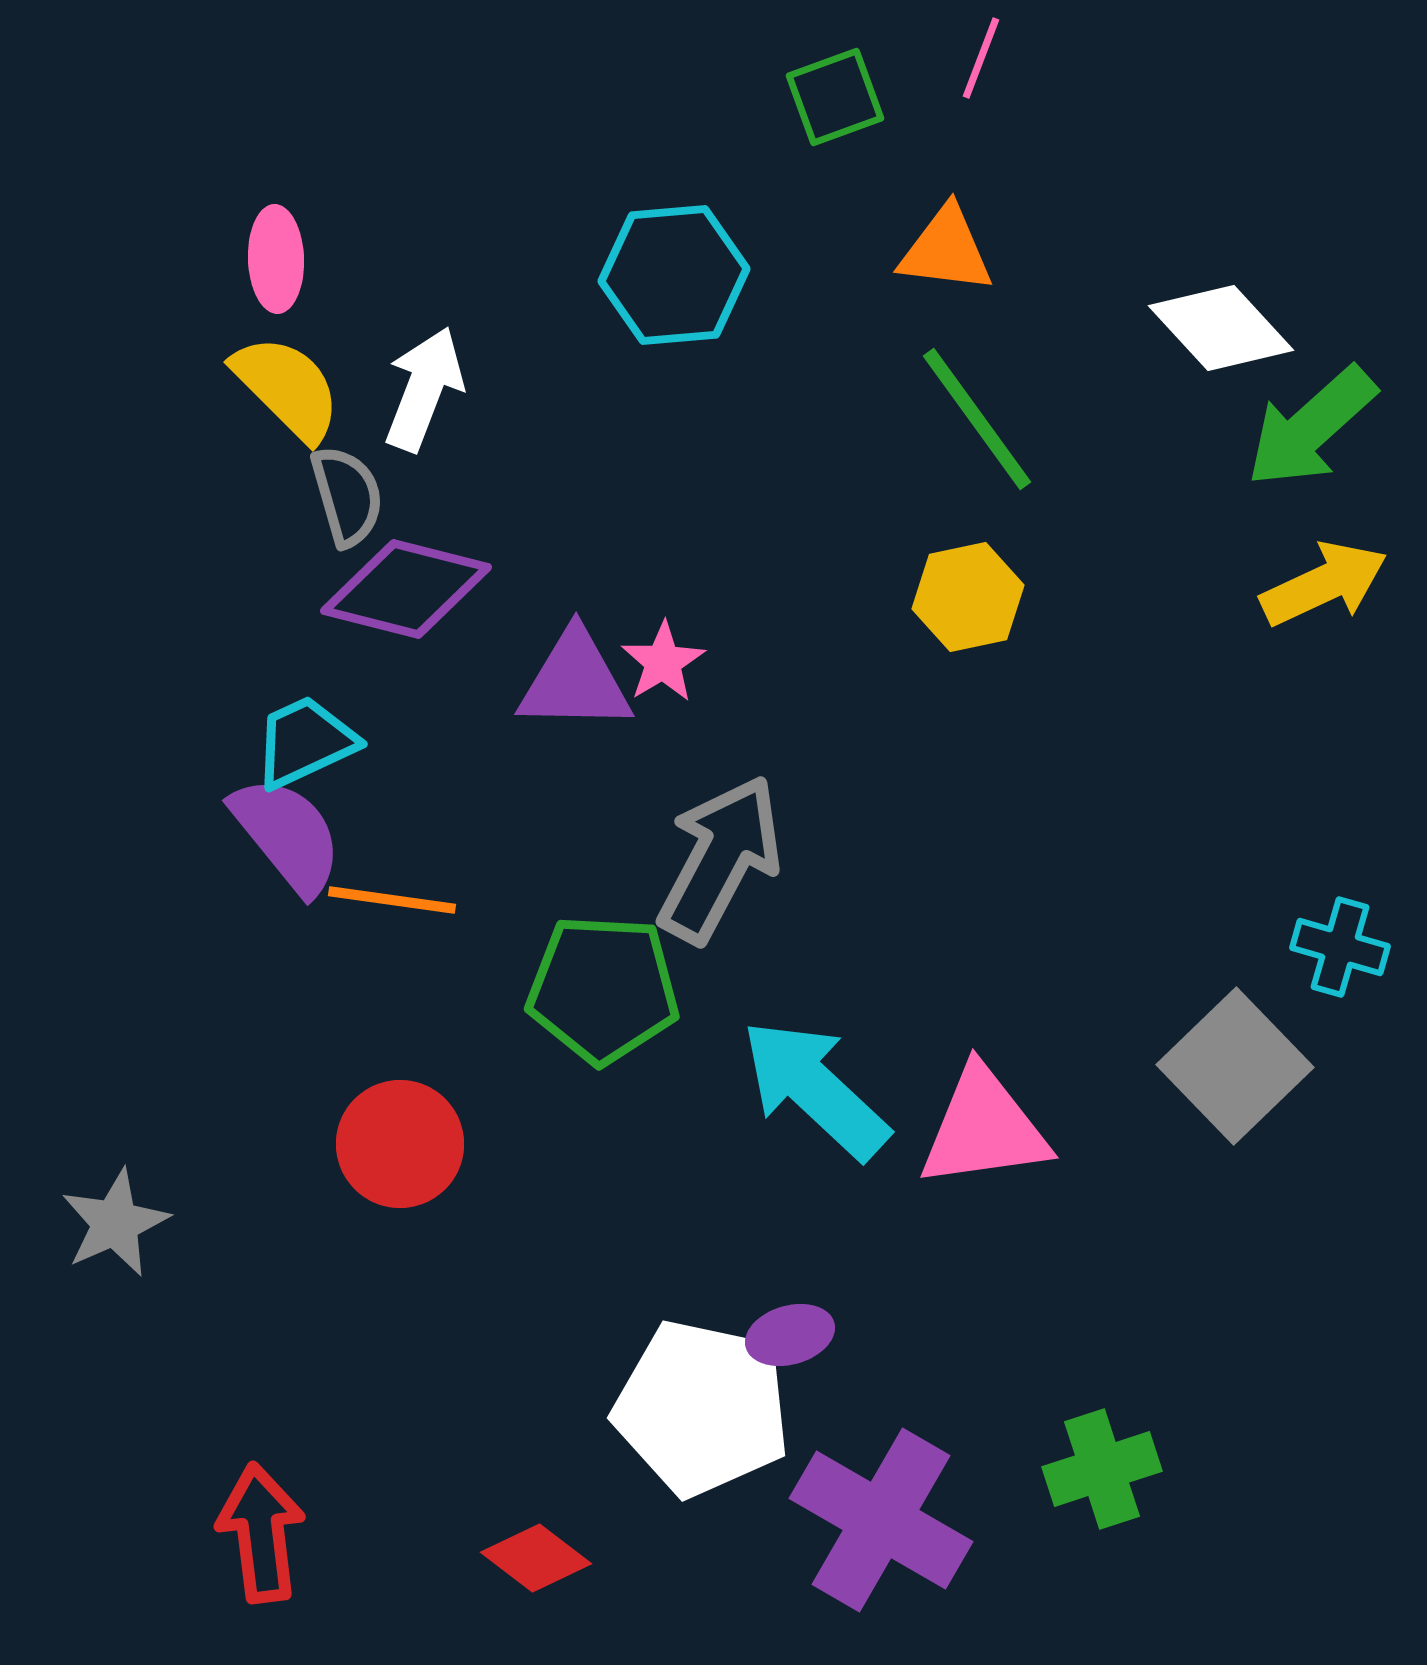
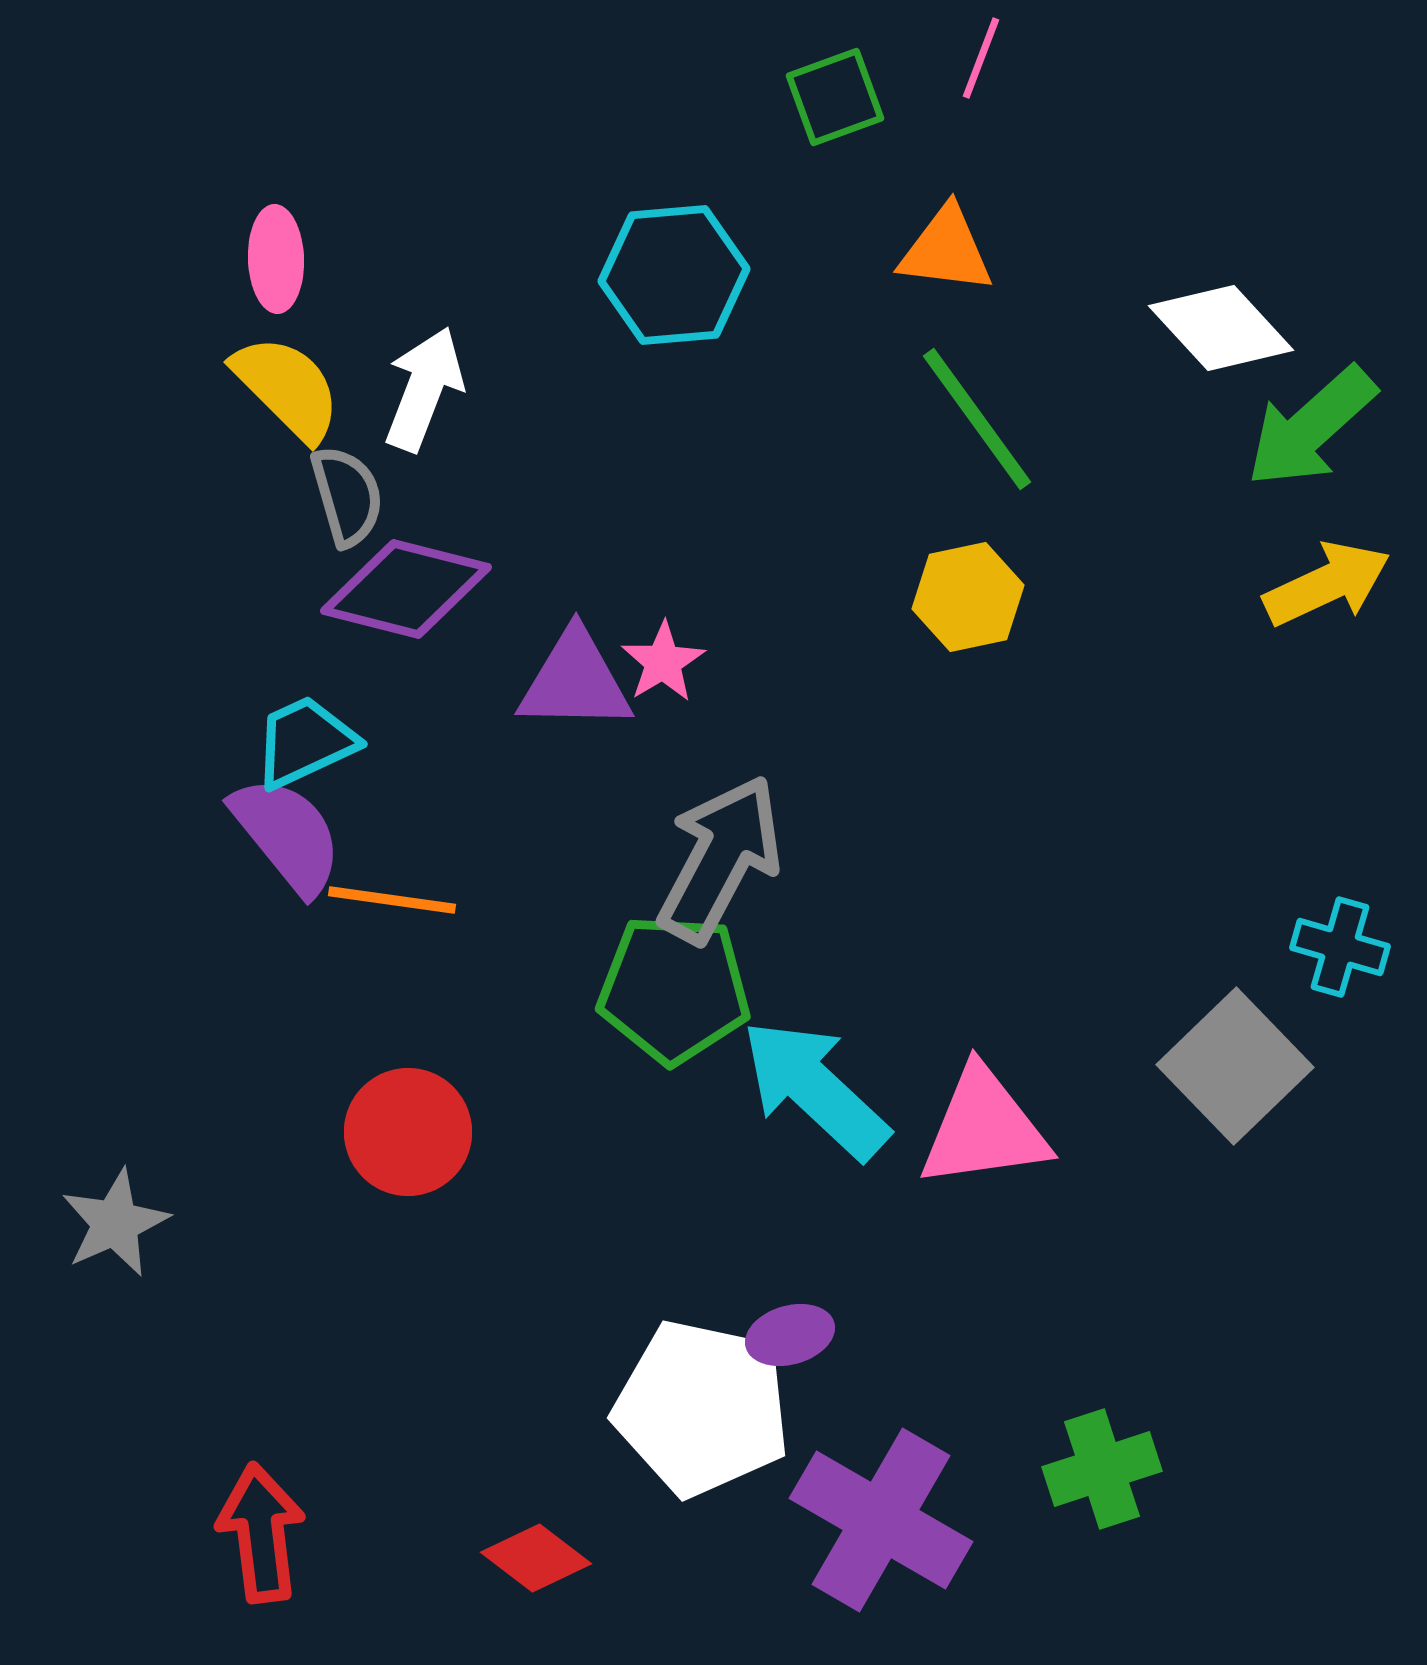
yellow arrow: moved 3 px right
green pentagon: moved 71 px right
red circle: moved 8 px right, 12 px up
